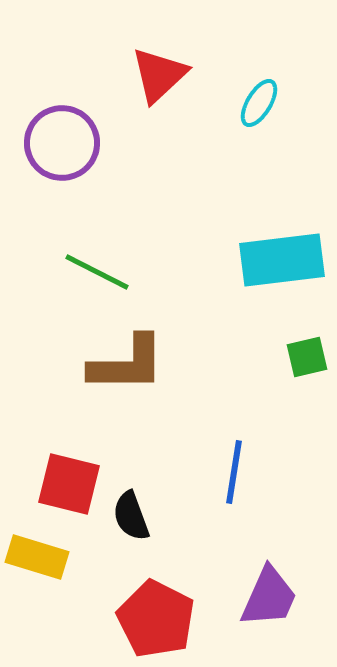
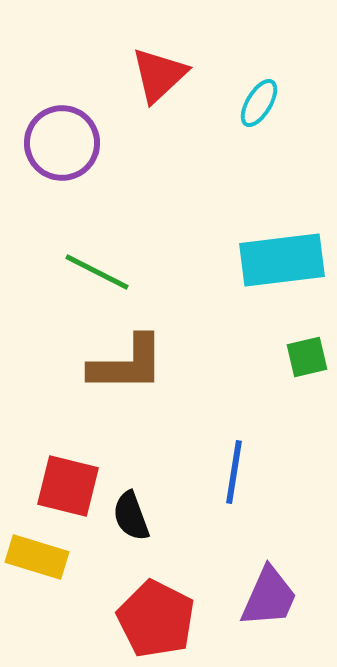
red square: moved 1 px left, 2 px down
